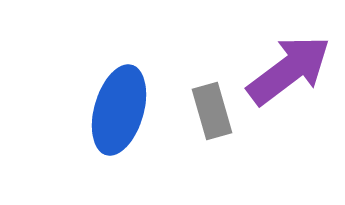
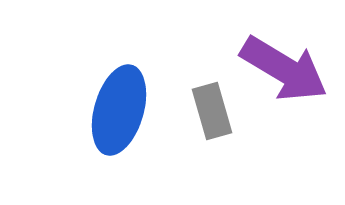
purple arrow: moved 5 px left, 1 px up; rotated 68 degrees clockwise
